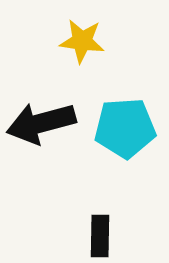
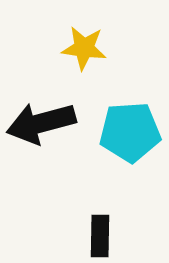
yellow star: moved 2 px right, 7 px down
cyan pentagon: moved 5 px right, 4 px down
